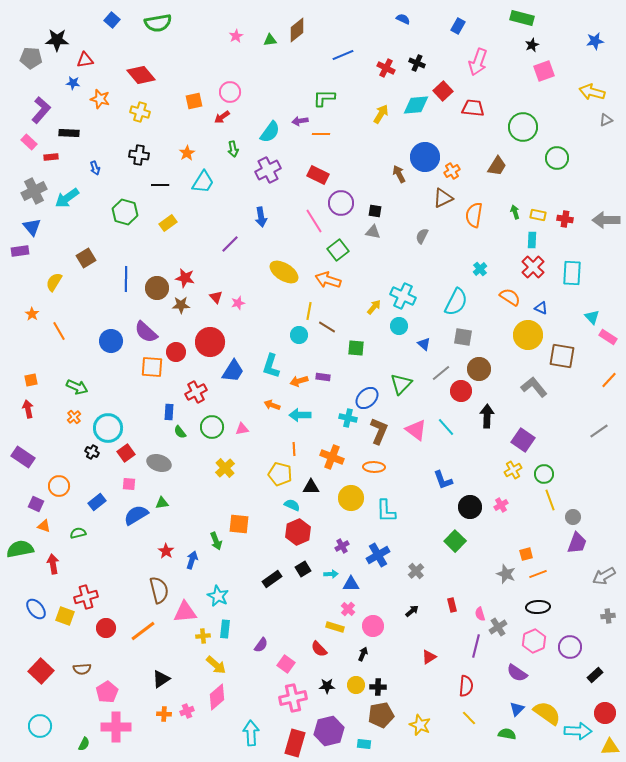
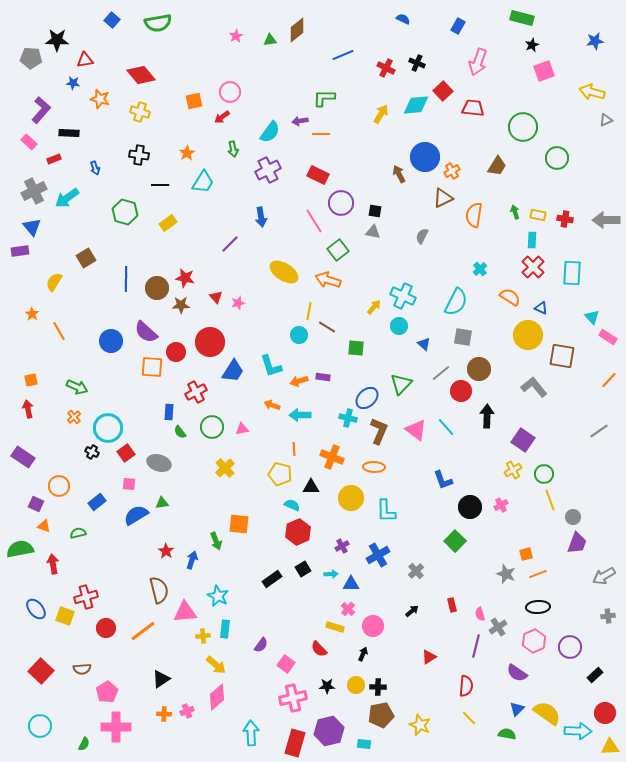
red rectangle at (51, 157): moved 3 px right, 2 px down; rotated 16 degrees counterclockwise
cyan L-shape at (271, 366): rotated 35 degrees counterclockwise
